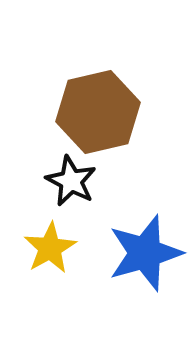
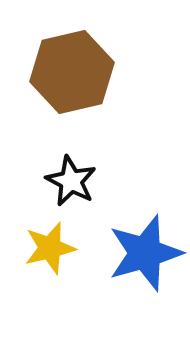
brown hexagon: moved 26 px left, 40 px up
yellow star: rotated 16 degrees clockwise
